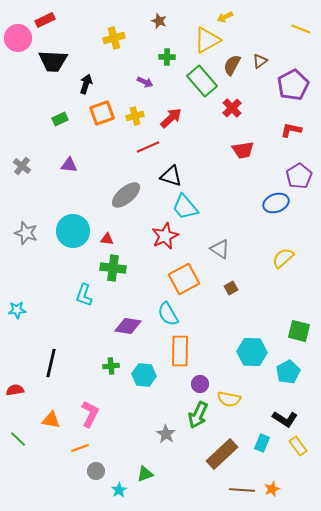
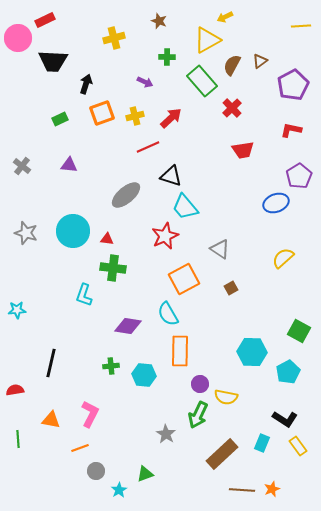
yellow line at (301, 29): moved 3 px up; rotated 24 degrees counterclockwise
green square at (299, 331): rotated 15 degrees clockwise
yellow semicircle at (229, 399): moved 3 px left, 2 px up
green line at (18, 439): rotated 42 degrees clockwise
